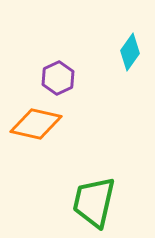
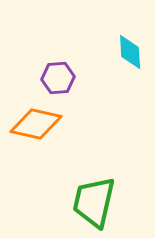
cyan diamond: rotated 39 degrees counterclockwise
purple hexagon: rotated 20 degrees clockwise
